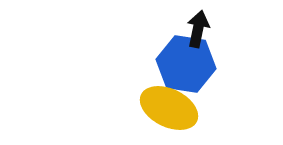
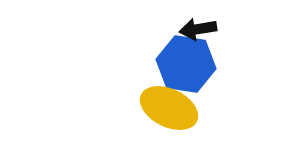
black arrow: rotated 111 degrees counterclockwise
